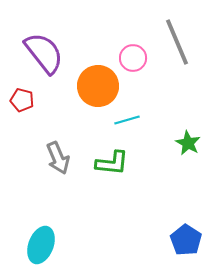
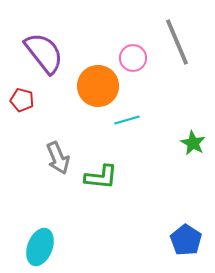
green star: moved 5 px right
green L-shape: moved 11 px left, 14 px down
cyan ellipse: moved 1 px left, 2 px down
